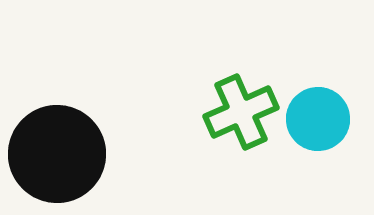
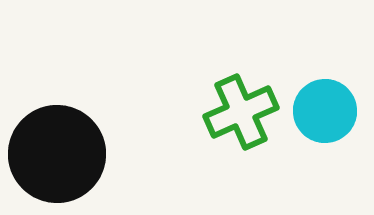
cyan circle: moved 7 px right, 8 px up
